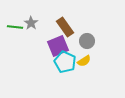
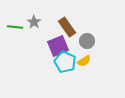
gray star: moved 3 px right, 1 px up
brown rectangle: moved 2 px right
